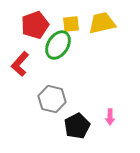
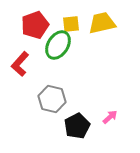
pink arrow: rotated 133 degrees counterclockwise
